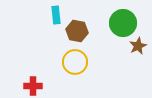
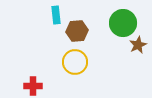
brown hexagon: rotated 15 degrees counterclockwise
brown star: moved 1 px up
